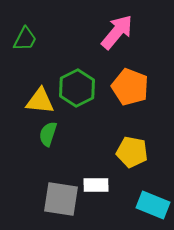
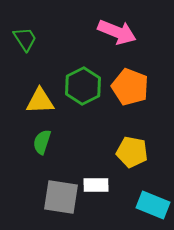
pink arrow: rotated 72 degrees clockwise
green trapezoid: rotated 60 degrees counterclockwise
green hexagon: moved 6 px right, 2 px up
yellow triangle: rotated 8 degrees counterclockwise
green semicircle: moved 6 px left, 8 px down
gray square: moved 2 px up
